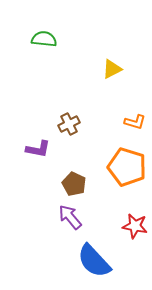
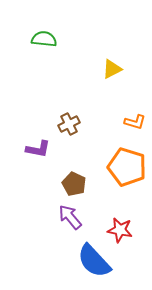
red star: moved 15 px left, 4 px down
